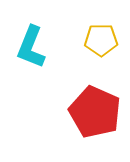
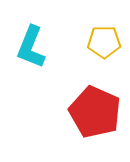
yellow pentagon: moved 3 px right, 2 px down
